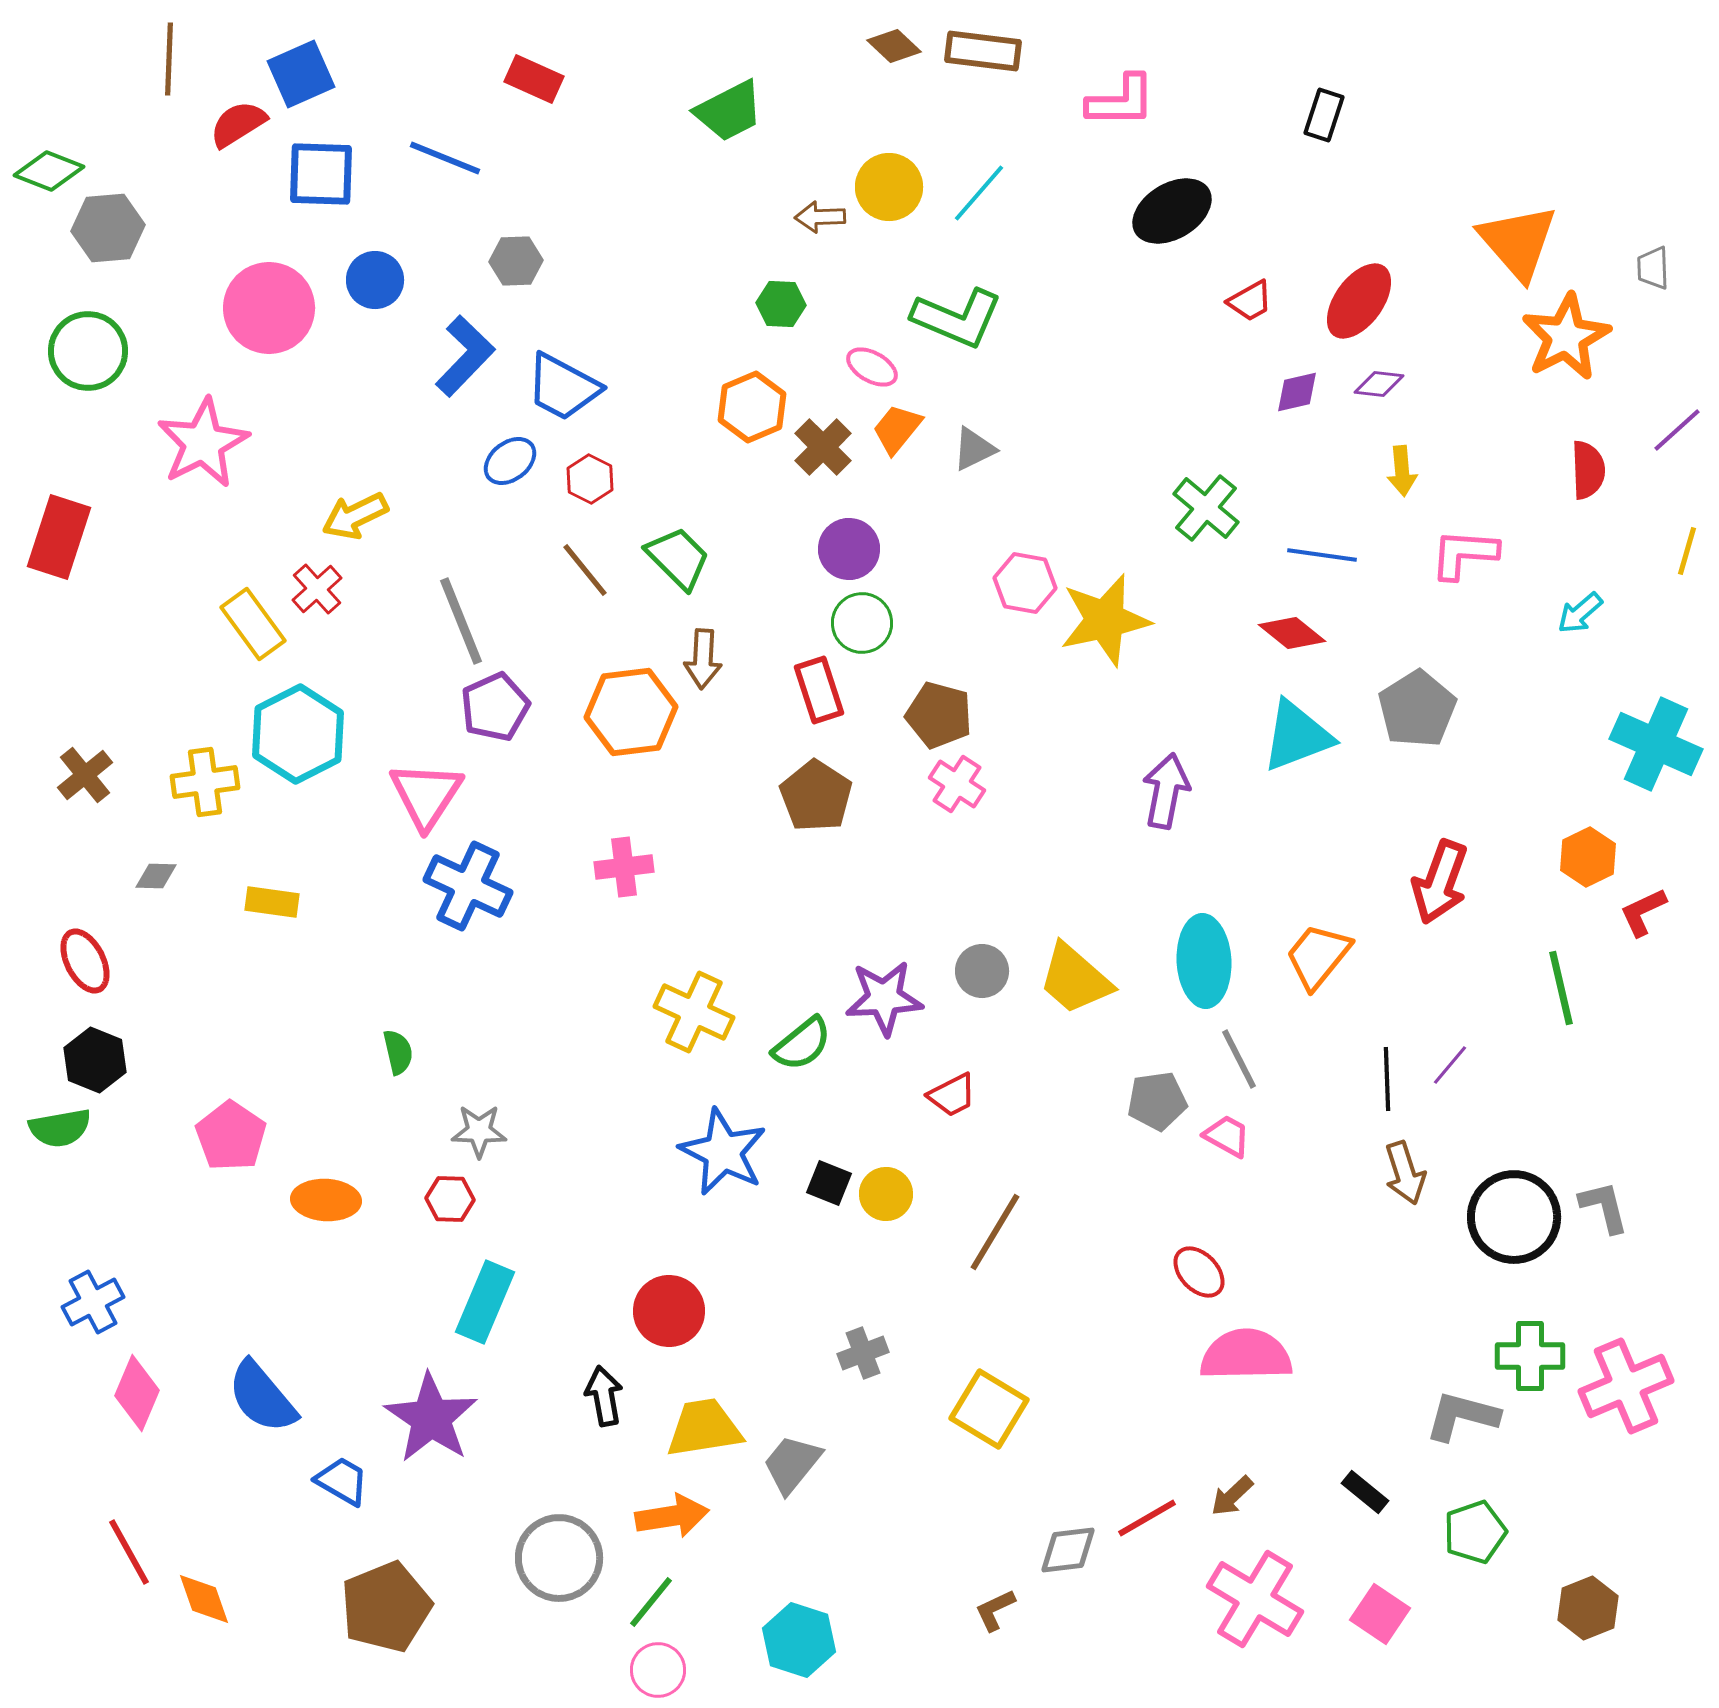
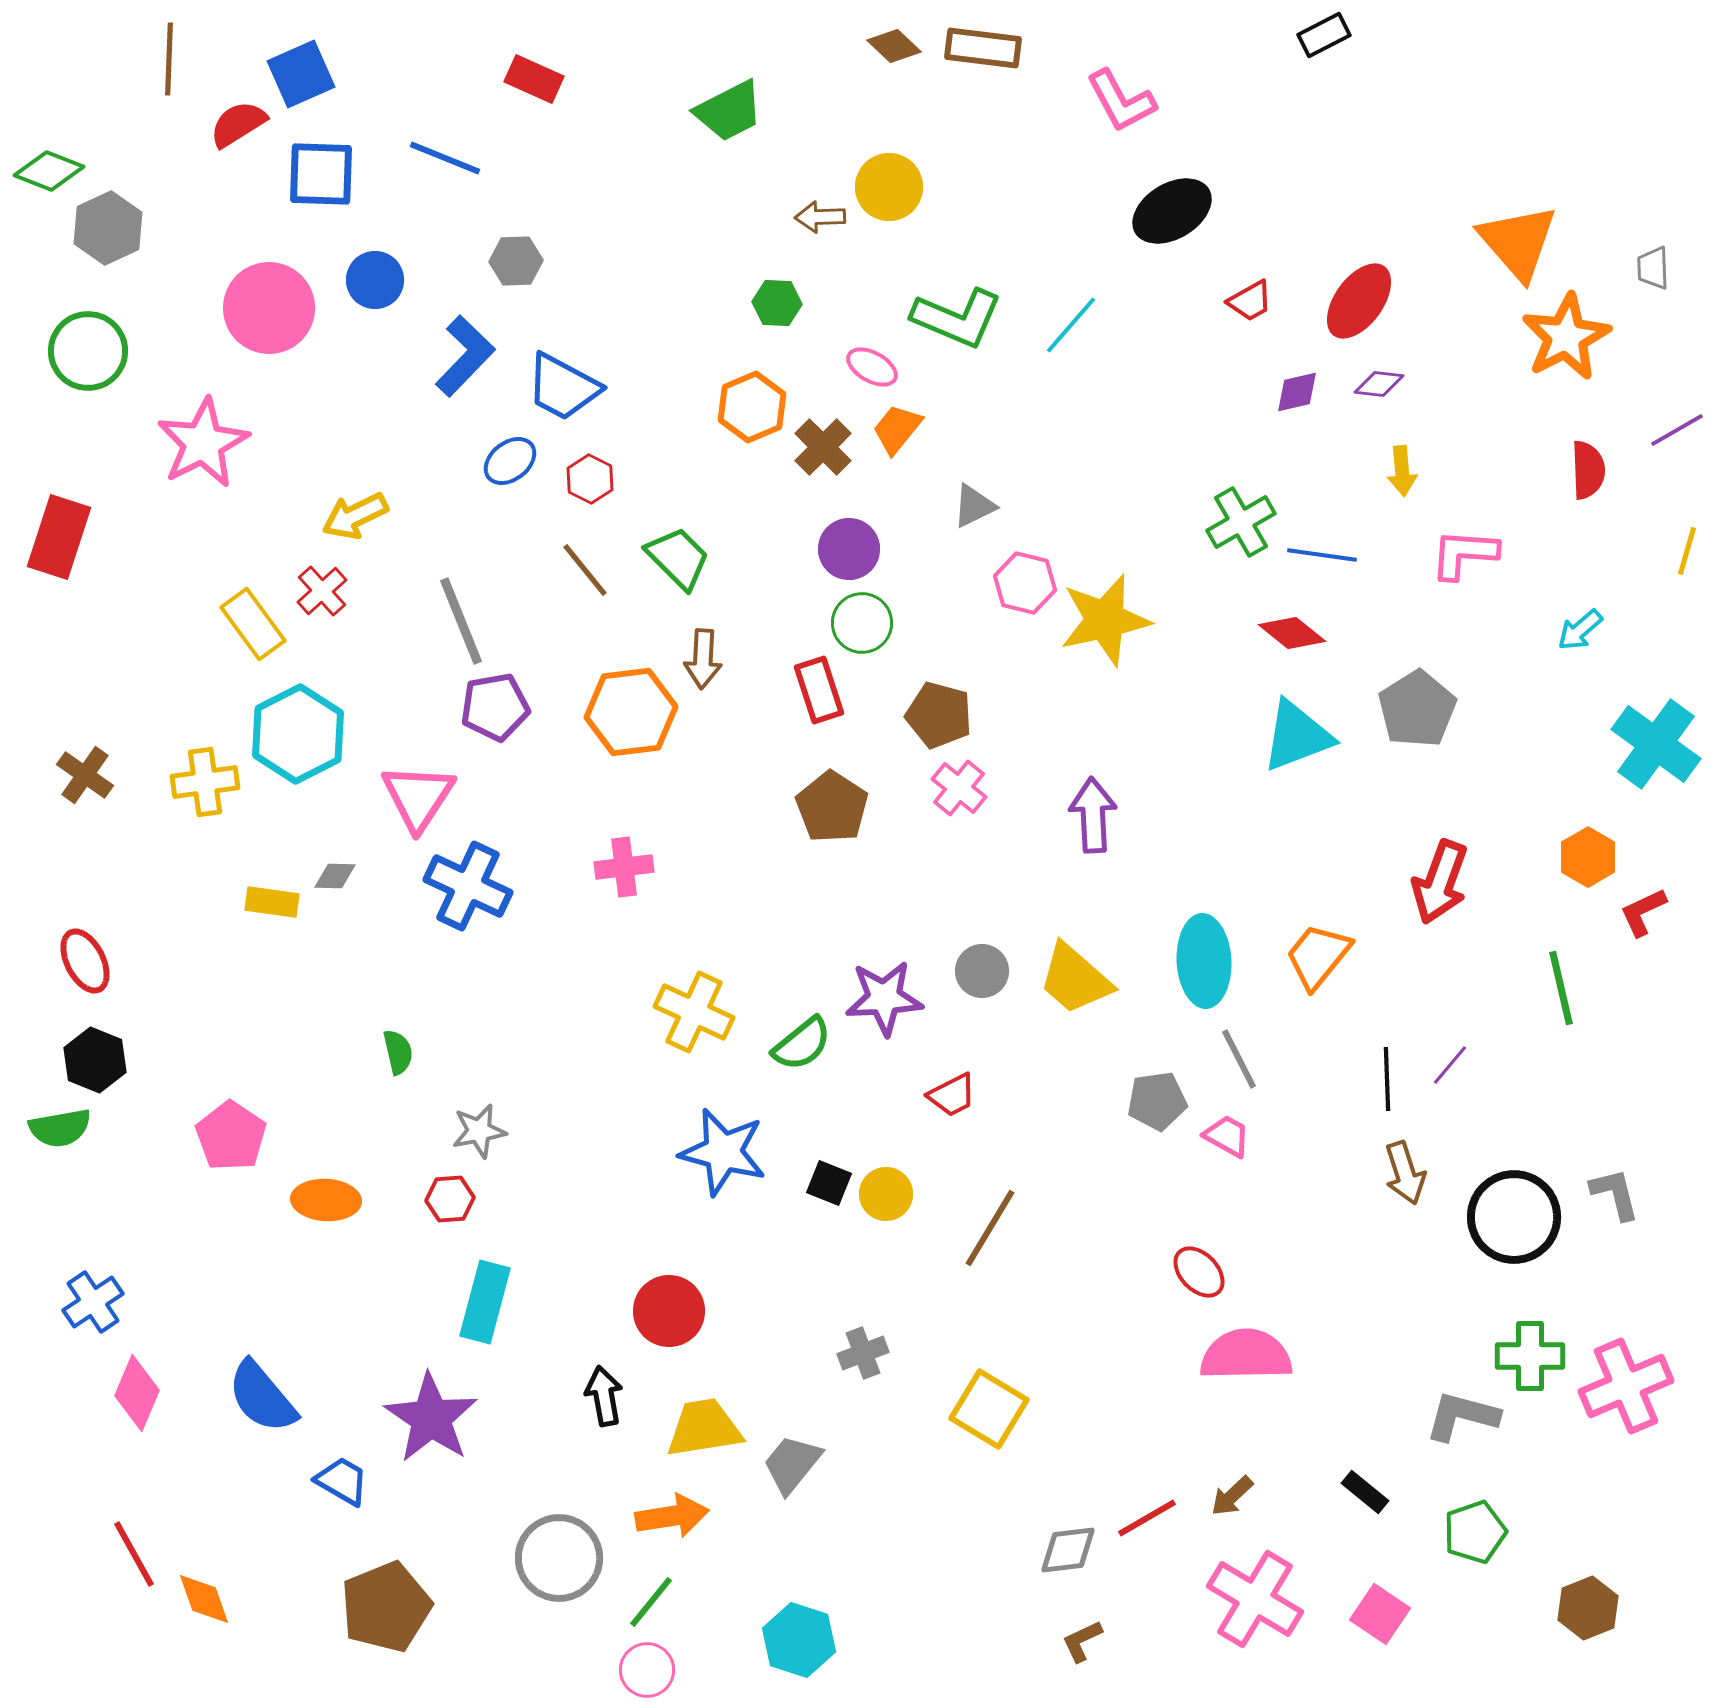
brown rectangle at (983, 51): moved 3 px up
pink L-shape at (1121, 101): rotated 62 degrees clockwise
black rectangle at (1324, 115): moved 80 px up; rotated 45 degrees clockwise
cyan line at (979, 193): moved 92 px right, 132 px down
gray hexagon at (108, 228): rotated 20 degrees counterclockwise
green hexagon at (781, 304): moved 4 px left, 1 px up
purple line at (1677, 430): rotated 12 degrees clockwise
gray triangle at (974, 449): moved 57 px down
green cross at (1206, 508): moved 35 px right, 14 px down; rotated 20 degrees clockwise
pink hexagon at (1025, 583): rotated 4 degrees clockwise
red cross at (317, 589): moved 5 px right, 2 px down
cyan arrow at (1580, 613): moved 17 px down
purple pentagon at (495, 707): rotated 14 degrees clockwise
cyan cross at (1656, 744): rotated 12 degrees clockwise
brown cross at (85, 775): rotated 16 degrees counterclockwise
pink cross at (957, 784): moved 2 px right, 4 px down; rotated 6 degrees clockwise
purple arrow at (1166, 791): moved 73 px left, 24 px down; rotated 14 degrees counterclockwise
pink triangle at (426, 795): moved 8 px left, 2 px down
brown pentagon at (816, 796): moved 16 px right, 11 px down
orange hexagon at (1588, 857): rotated 4 degrees counterclockwise
gray diamond at (156, 876): moved 179 px right
gray star at (479, 1131): rotated 12 degrees counterclockwise
blue star at (723, 1152): rotated 12 degrees counterclockwise
red hexagon at (450, 1199): rotated 6 degrees counterclockwise
gray L-shape at (1604, 1207): moved 11 px right, 13 px up
brown line at (995, 1232): moved 5 px left, 4 px up
blue cross at (93, 1302): rotated 6 degrees counterclockwise
cyan rectangle at (485, 1302): rotated 8 degrees counterclockwise
red line at (129, 1552): moved 5 px right, 2 px down
brown L-shape at (995, 1610): moved 87 px right, 31 px down
pink circle at (658, 1670): moved 11 px left
